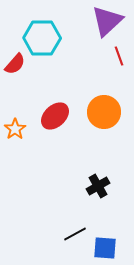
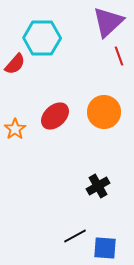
purple triangle: moved 1 px right, 1 px down
black line: moved 2 px down
